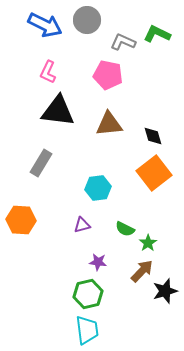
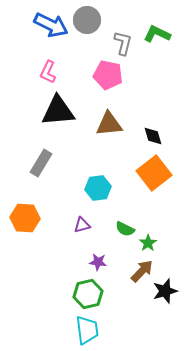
blue arrow: moved 6 px right
gray L-shape: moved 1 px down; rotated 80 degrees clockwise
black triangle: rotated 12 degrees counterclockwise
orange hexagon: moved 4 px right, 2 px up
